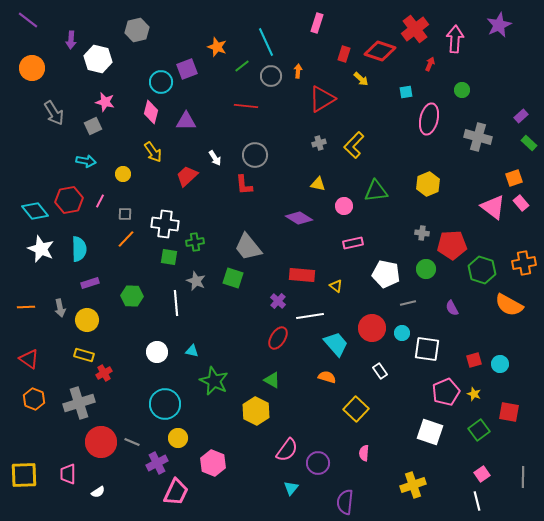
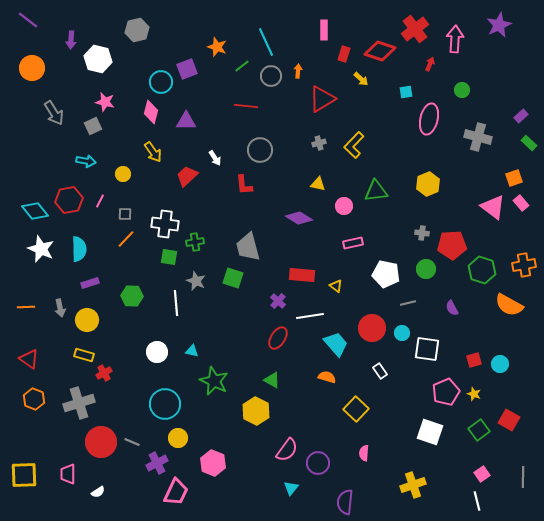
pink rectangle at (317, 23): moved 7 px right, 7 px down; rotated 18 degrees counterclockwise
gray circle at (255, 155): moved 5 px right, 5 px up
gray trapezoid at (248, 247): rotated 24 degrees clockwise
orange cross at (524, 263): moved 2 px down
red square at (509, 412): moved 8 px down; rotated 20 degrees clockwise
